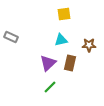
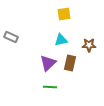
green line: rotated 48 degrees clockwise
